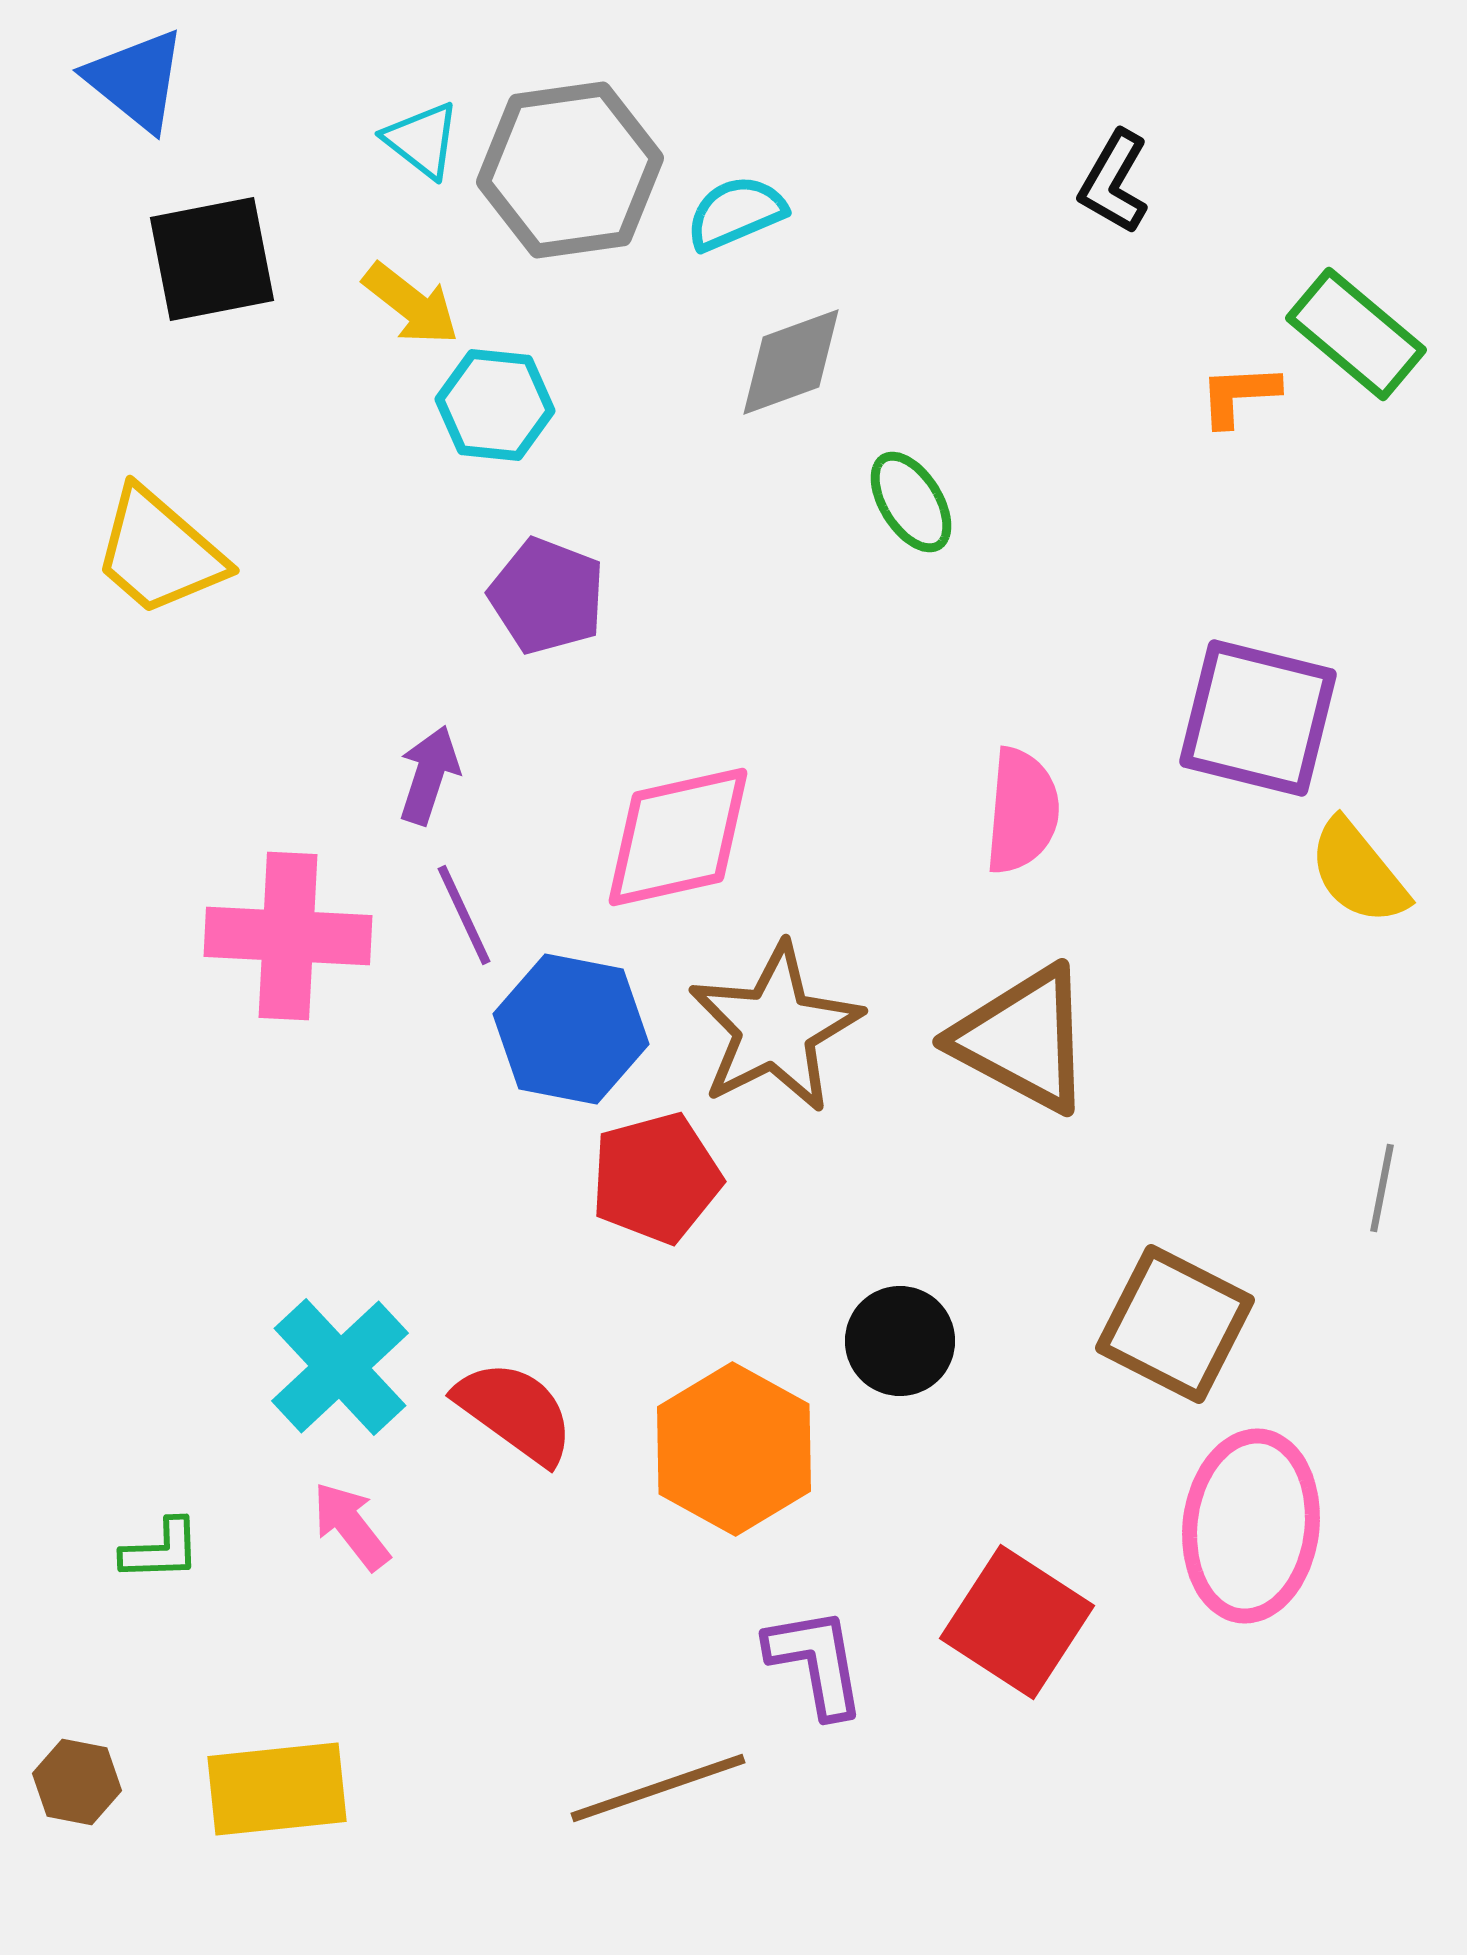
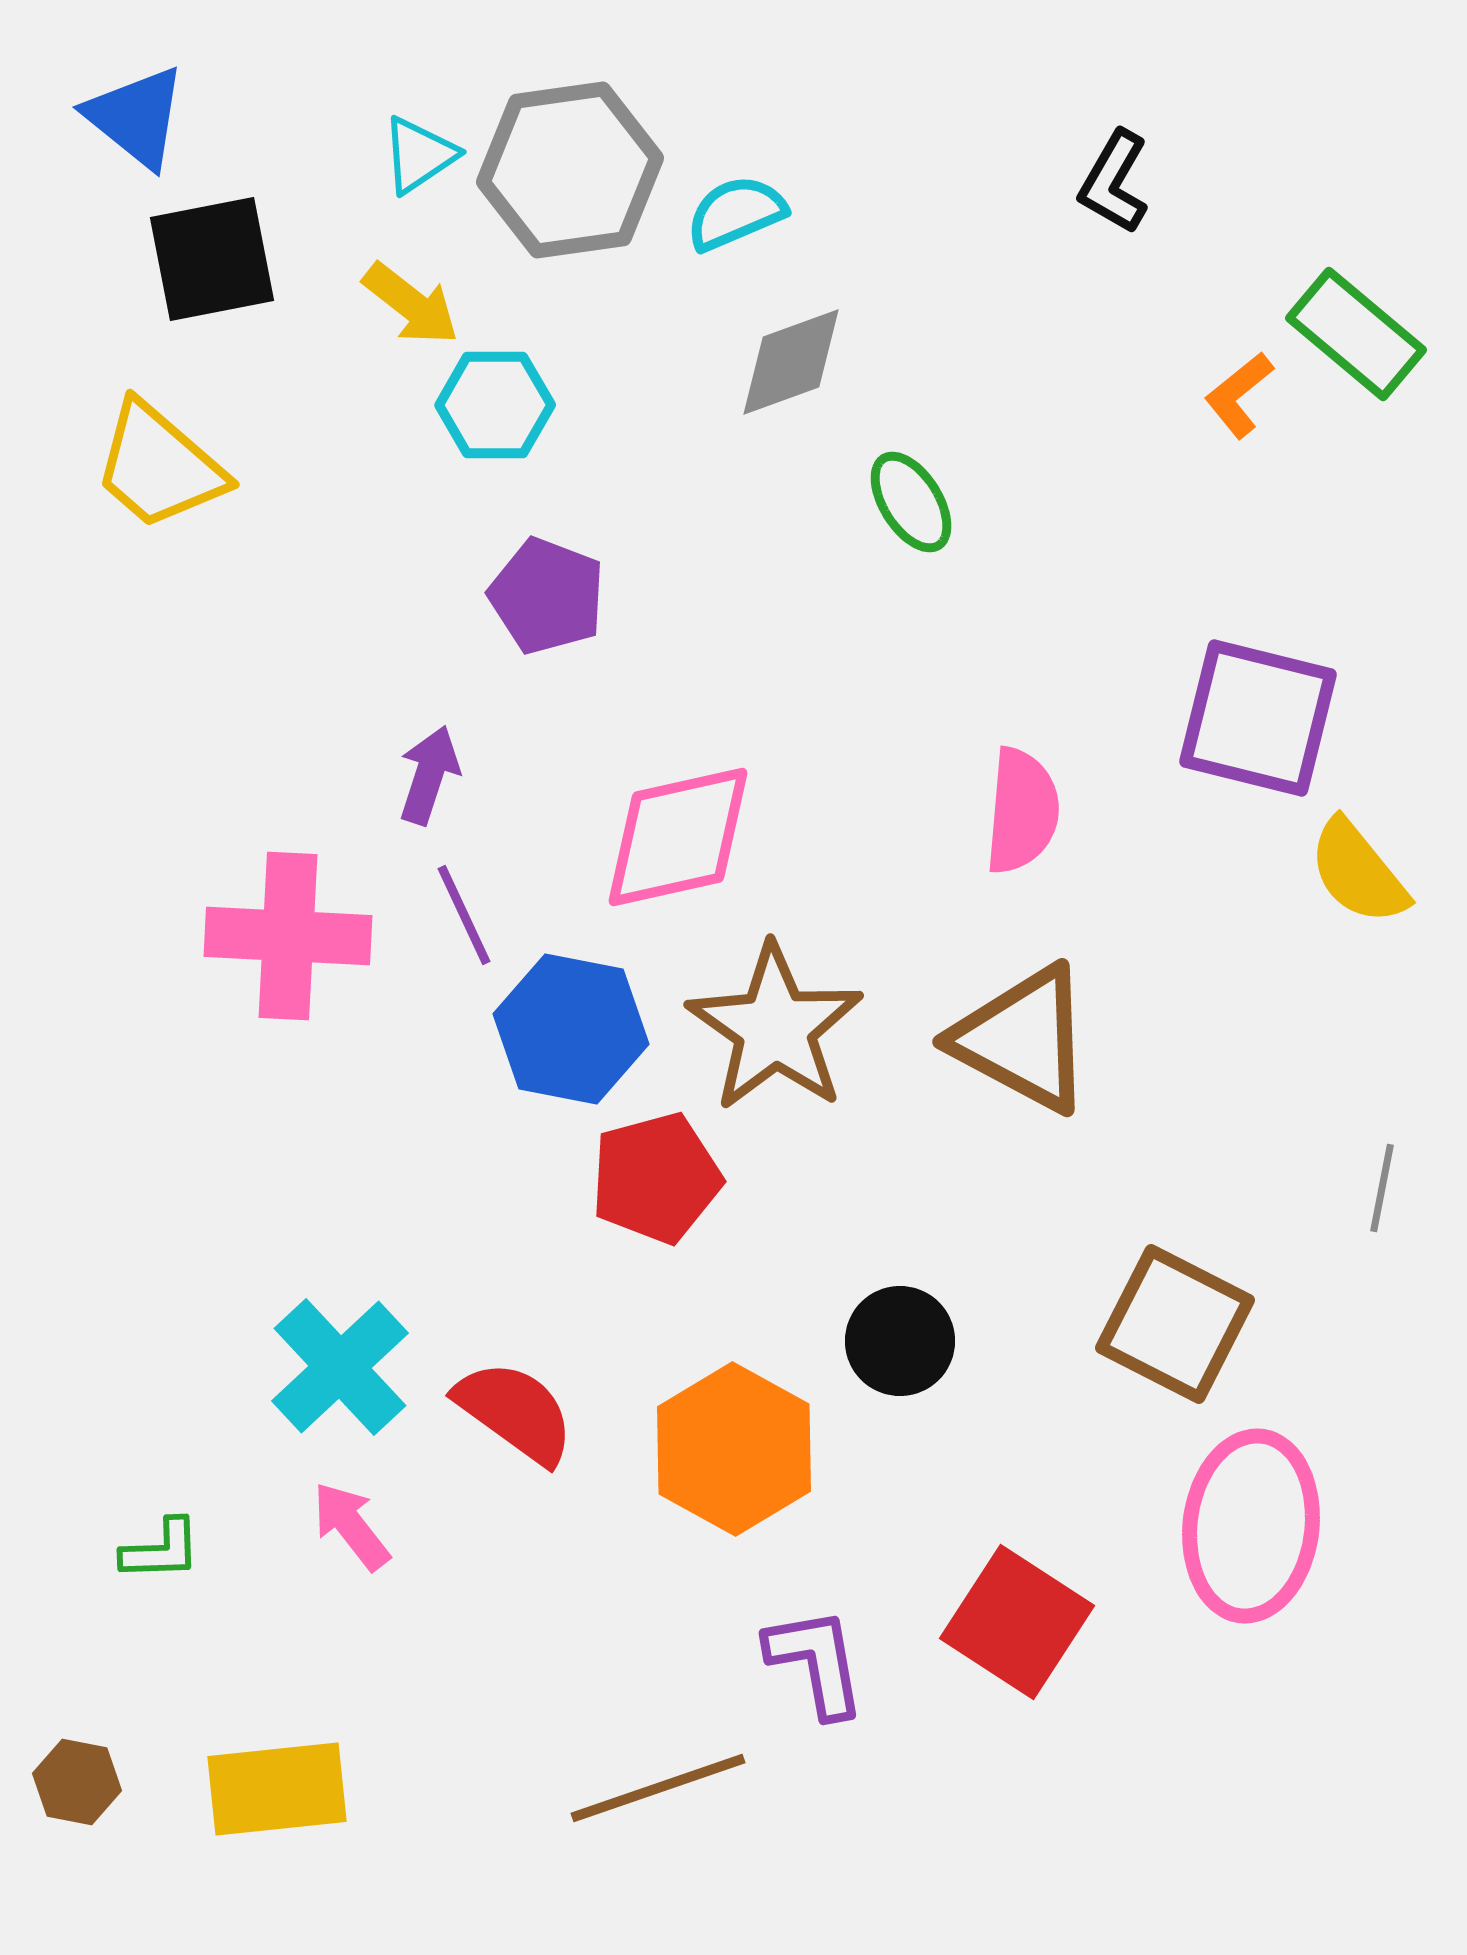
blue triangle: moved 37 px down
cyan triangle: moved 3 px left, 15 px down; rotated 48 degrees clockwise
orange L-shape: rotated 36 degrees counterclockwise
cyan hexagon: rotated 6 degrees counterclockwise
yellow trapezoid: moved 86 px up
brown star: rotated 10 degrees counterclockwise
